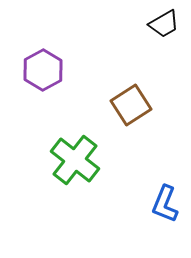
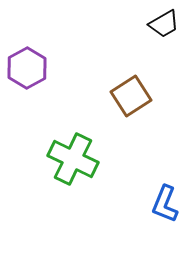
purple hexagon: moved 16 px left, 2 px up
brown square: moved 9 px up
green cross: moved 2 px left, 1 px up; rotated 12 degrees counterclockwise
